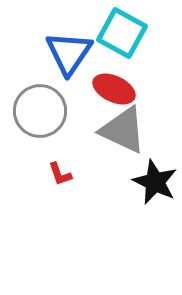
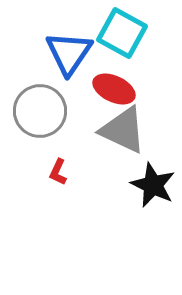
red L-shape: moved 2 px left, 2 px up; rotated 44 degrees clockwise
black star: moved 2 px left, 3 px down
